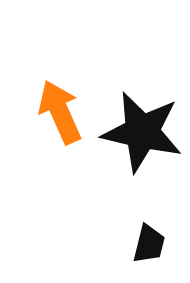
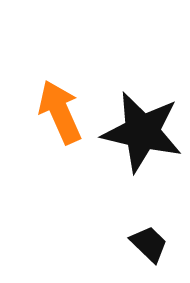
black trapezoid: rotated 60 degrees counterclockwise
